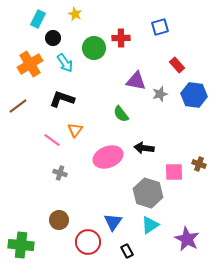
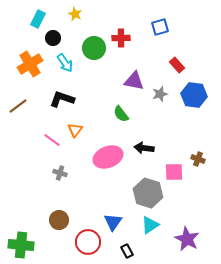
purple triangle: moved 2 px left
brown cross: moved 1 px left, 5 px up
